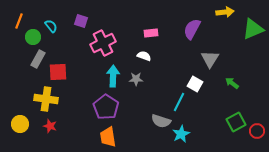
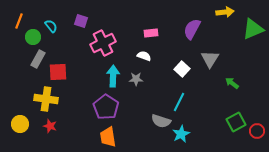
white square: moved 13 px left, 15 px up; rotated 14 degrees clockwise
